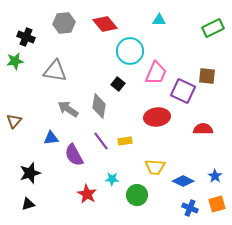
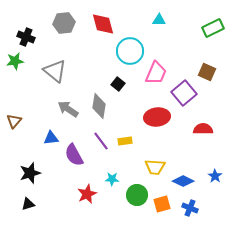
red diamond: moved 2 px left; rotated 25 degrees clockwise
gray triangle: rotated 30 degrees clockwise
brown square: moved 4 px up; rotated 18 degrees clockwise
purple square: moved 1 px right, 2 px down; rotated 25 degrees clockwise
red star: rotated 18 degrees clockwise
orange square: moved 55 px left
